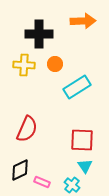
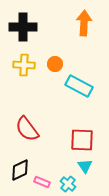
orange arrow: moved 1 px right, 2 px down; rotated 85 degrees counterclockwise
black cross: moved 16 px left, 7 px up
cyan rectangle: moved 2 px right, 1 px up; rotated 60 degrees clockwise
red semicircle: rotated 120 degrees clockwise
cyan cross: moved 4 px left, 1 px up
